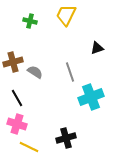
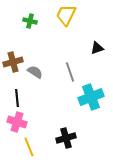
black line: rotated 24 degrees clockwise
pink cross: moved 2 px up
yellow line: rotated 42 degrees clockwise
